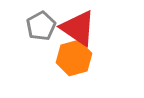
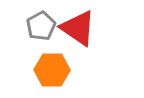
orange hexagon: moved 22 px left, 12 px down; rotated 16 degrees clockwise
